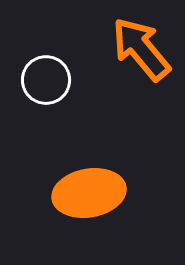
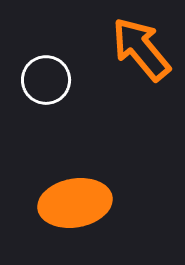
orange ellipse: moved 14 px left, 10 px down
